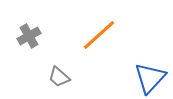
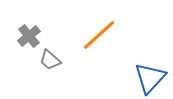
gray cross: rotated 10 degrees counterclockwise
gray trapezoid: moved 9 px left, 17 px up
